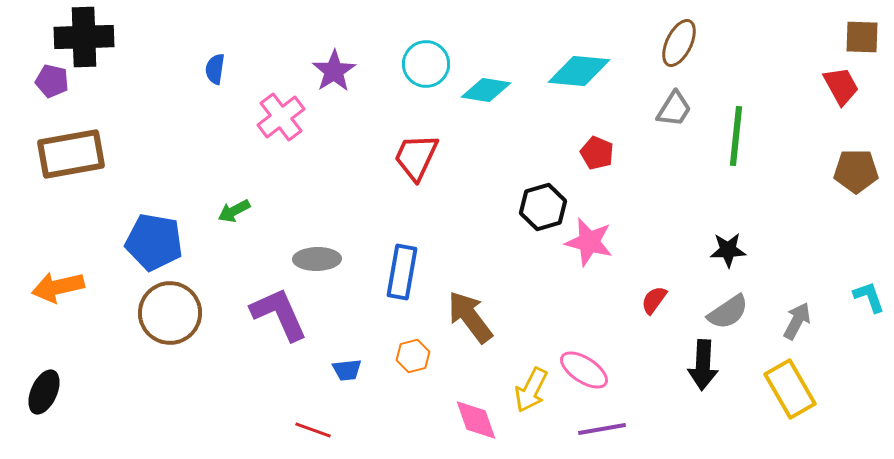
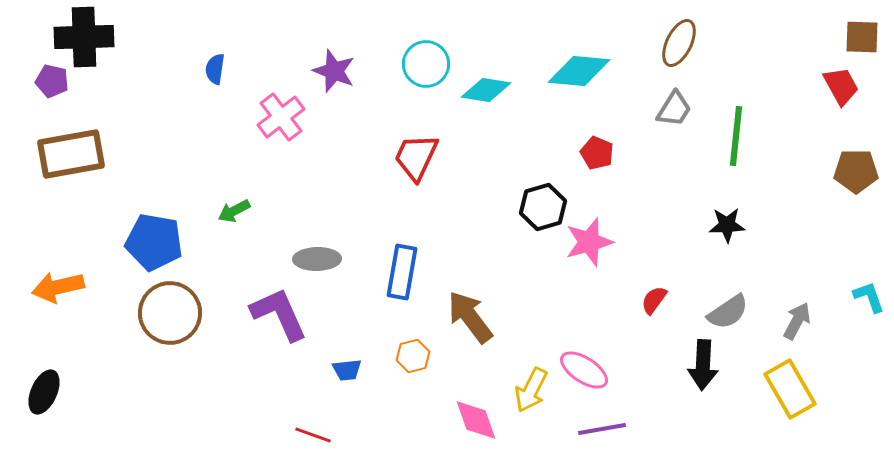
purple star at (334, 71): rotated 18 degrees counterclockwise
pink star at (589, 242): rotated 30 degrees counterclockwise
black star at (728, 250): moved 1 px left, 25 px up
red line at (313, 430): moved 5 px down
